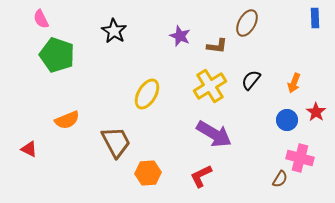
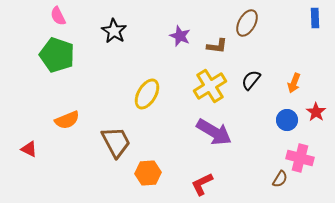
pink semicircle: moved 17 px right, 3 px up
purple arrow: moved 2 px up
red L-shape: moved 1 px right, 8 px down
